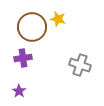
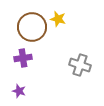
purple star: rotated 16 degrees counterclockwise
